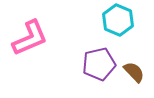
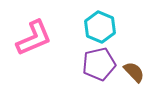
cyan hexagon: moved 18 px left, 7 px down
pink L-shape: moved 4 px right
